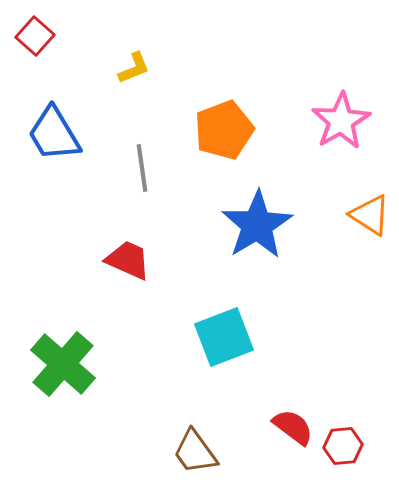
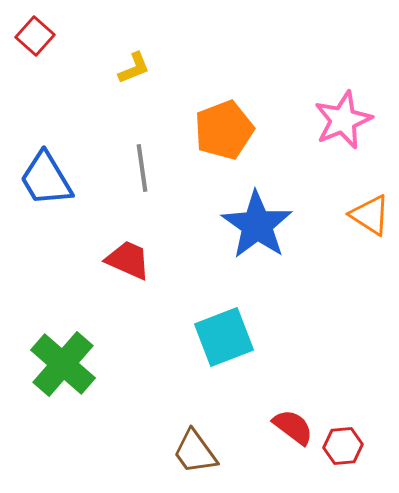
pink star: moved 2 px right, 1 px up; rotated 8 degrees clockwise
blue trapezoid: moved 8 px left, 45 px down
blue star: rotated 6 degrees counterclockwise
